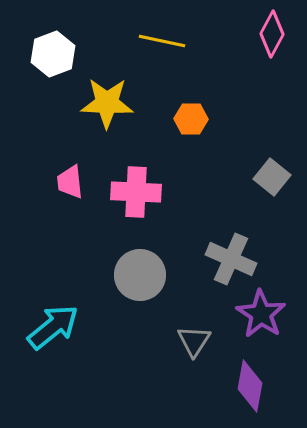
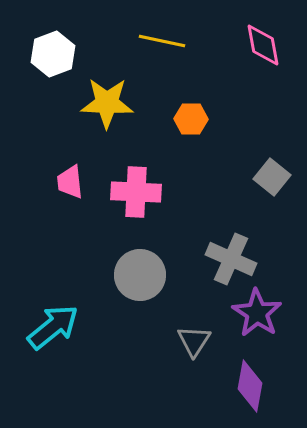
pink diamond: moved 9 px left, 11 px down; rotated 39 degrees counterclockwise
purple star: moved 4 px left, 1 px up
